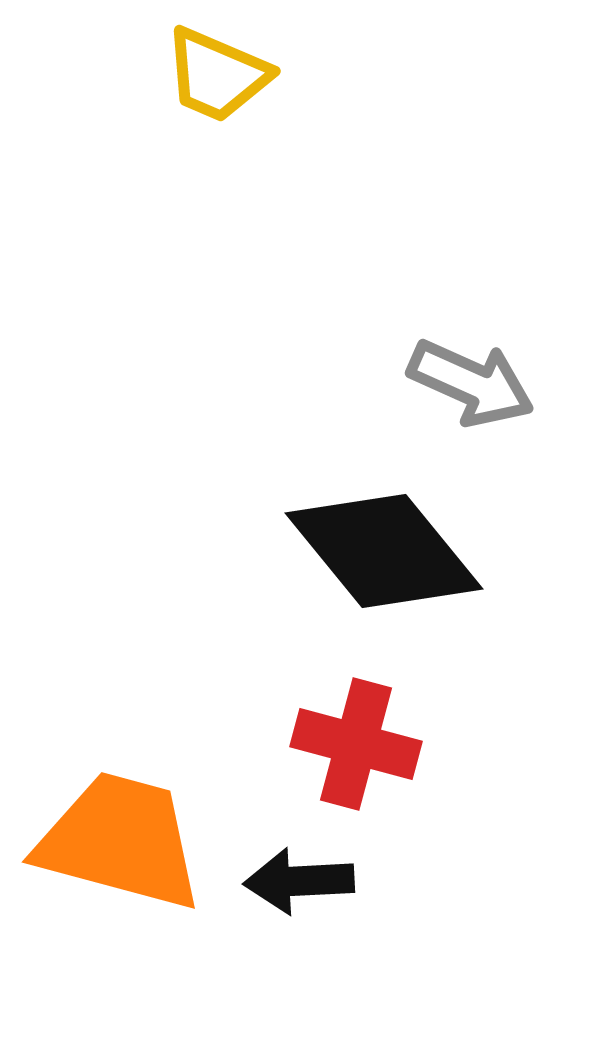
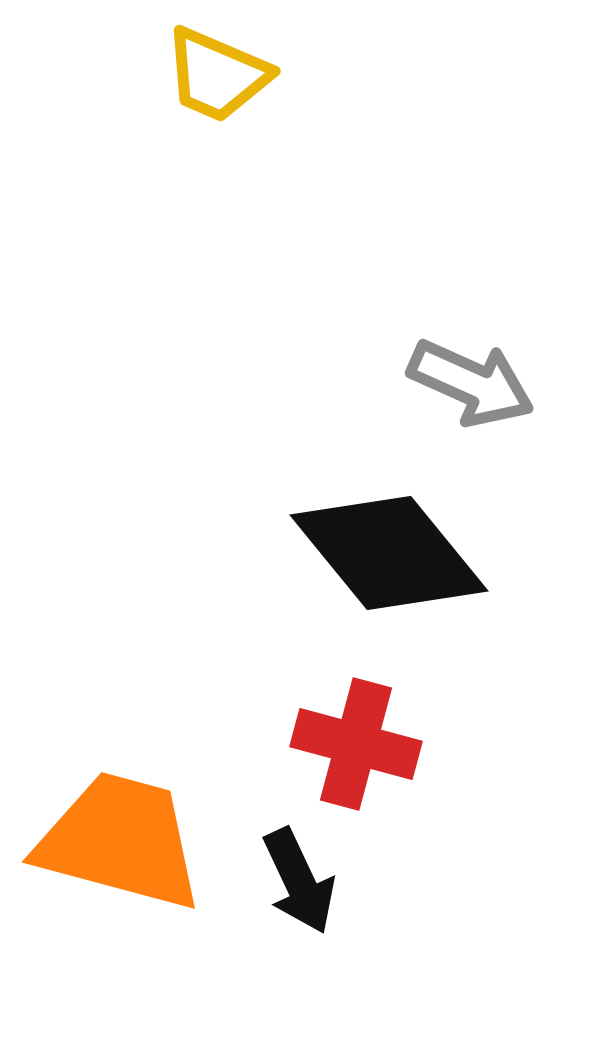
black diamond: moved 5 px right, 2 px down
black arrow: rotated 112 degrees counterclockwise
